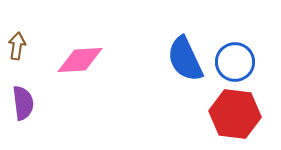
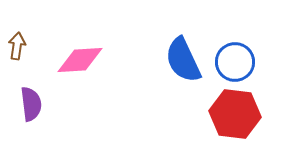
blue semicircle: moved 2 px left, 1 px down
purple semicircle: moved 8 px right, 1 px down
